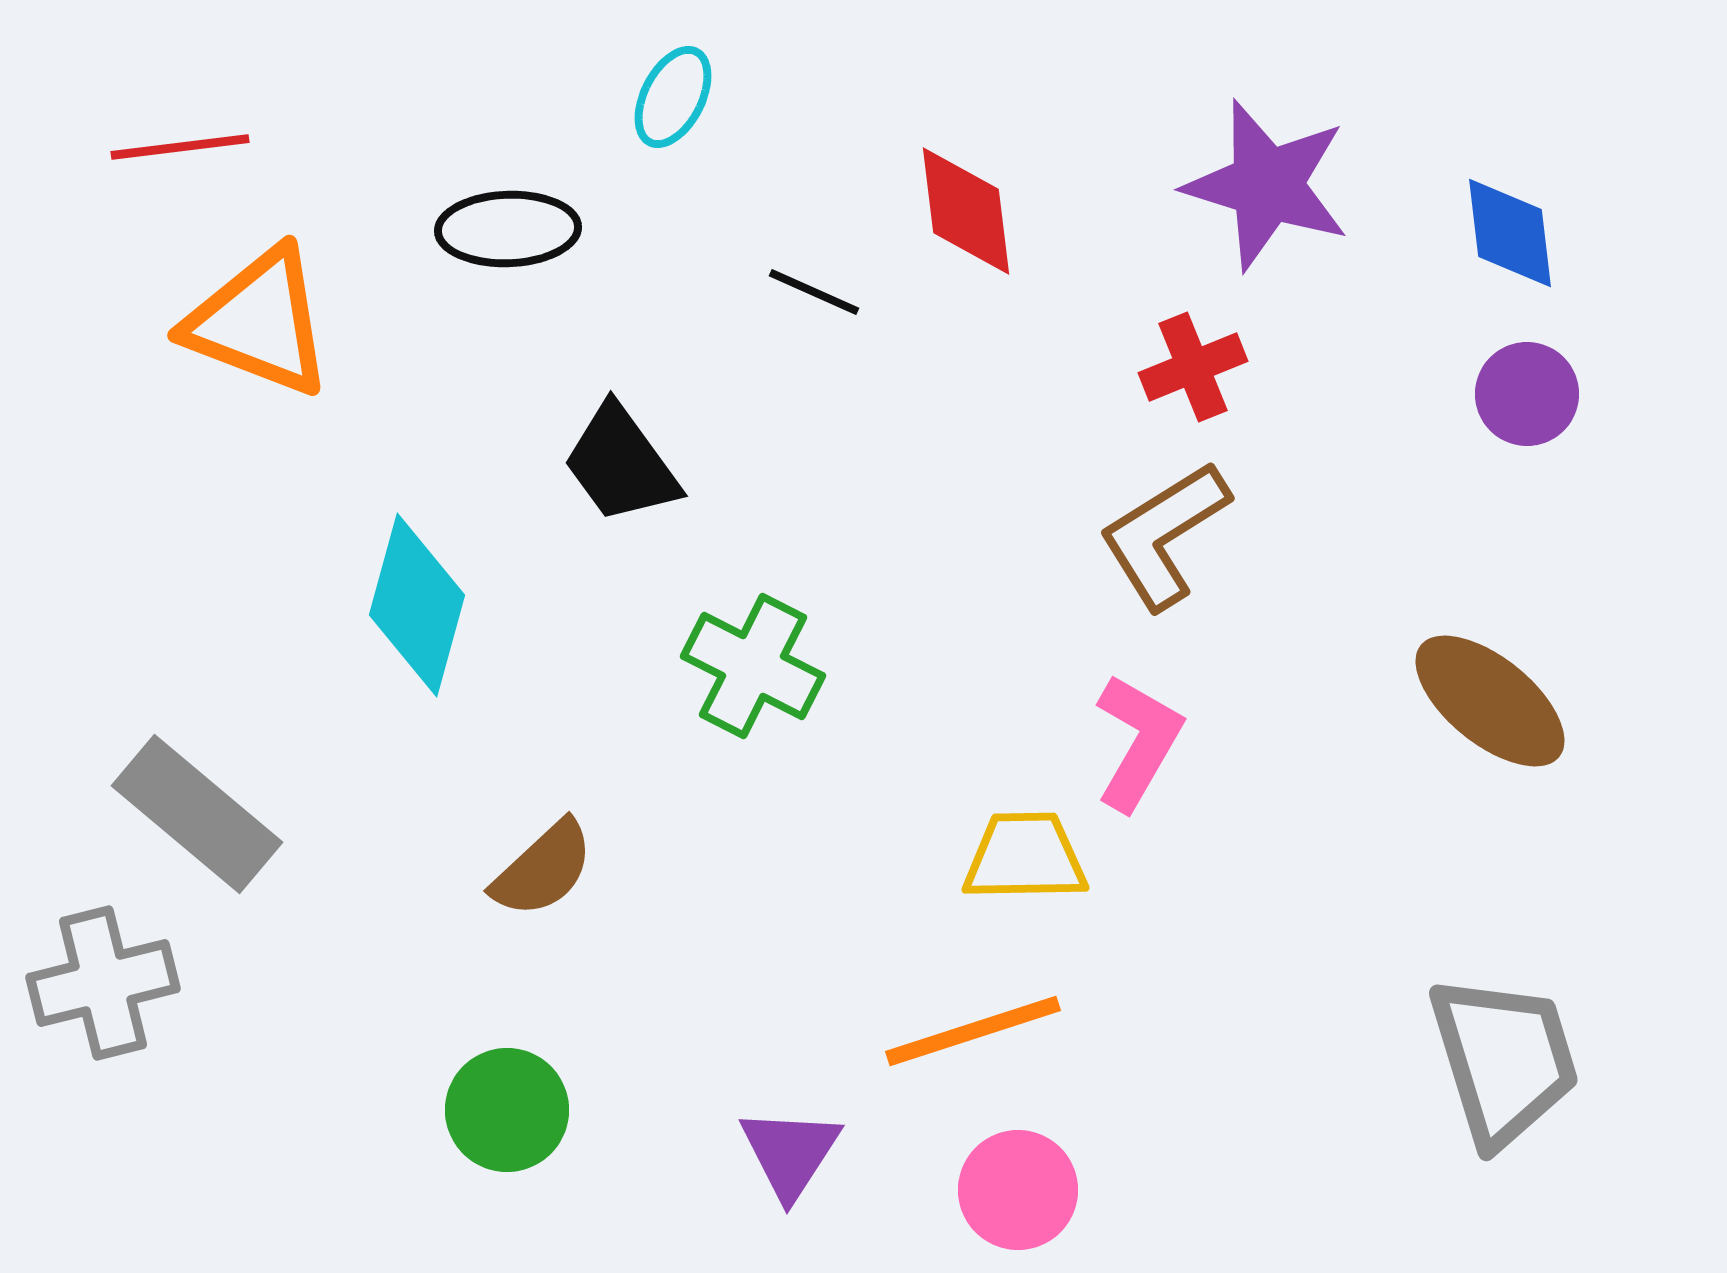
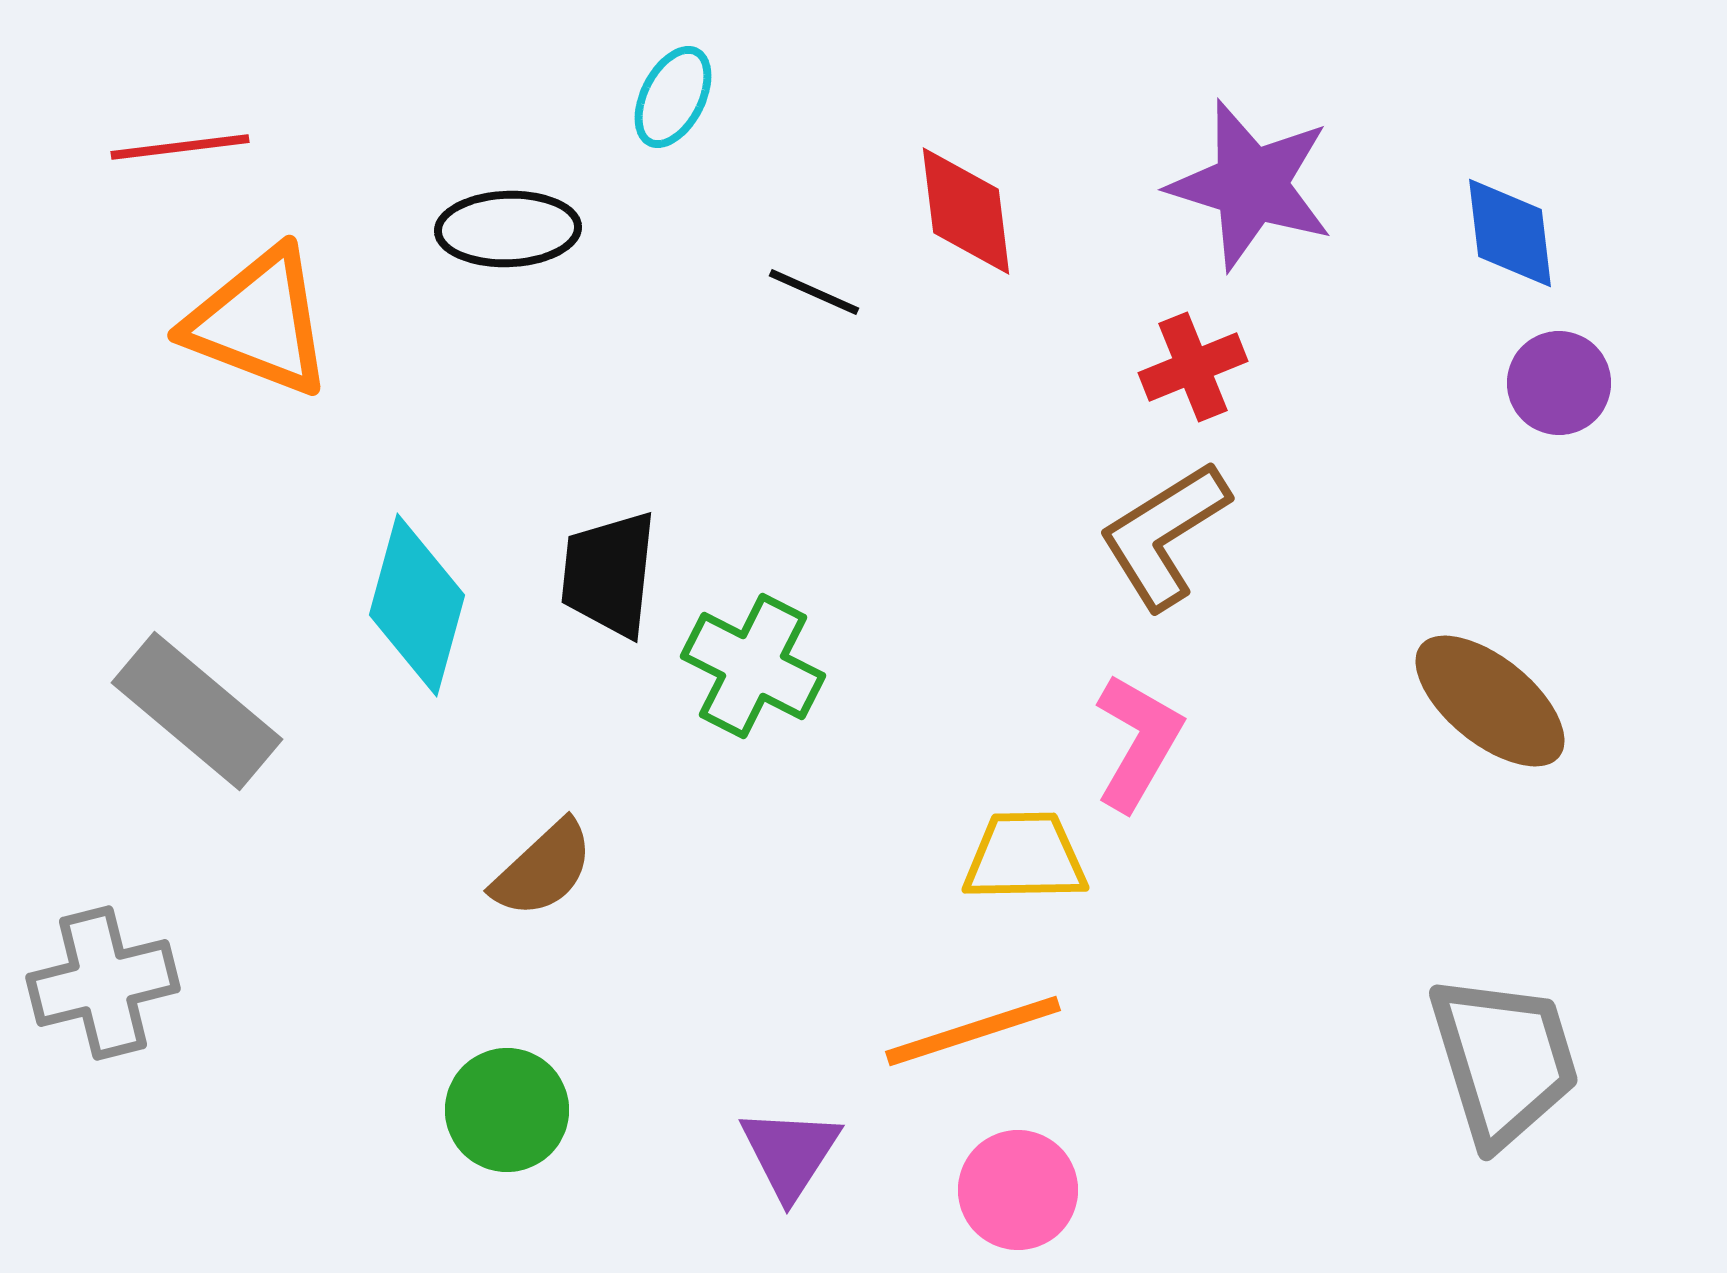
purple star: moved 16 px left
purple circle: moved 32 px right, 11 px up
black trapezoid: moved 12 px left, 110 px down; rotated 42 degrees clockwise
gray rectangle: moved 103 px up
